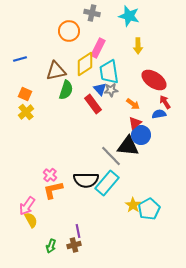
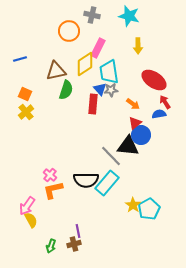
gray cross: moved 2 px down
red rectangle: rotated 42 degrees clockwise
brown cross: moved 1 px up
